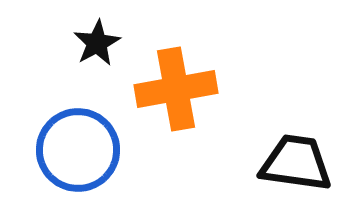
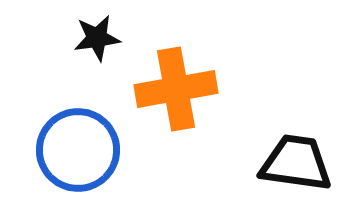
black star: moved 5 px up; rotated 21 degrees clockwise
